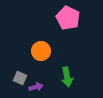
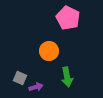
orange circle: moved 8 px right
